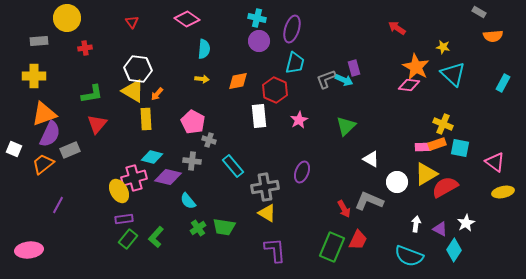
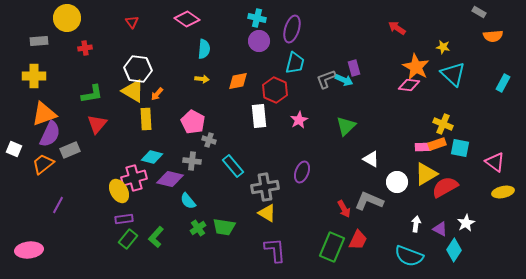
purple diamond at (168, 177): moved 2 px right, 2 px down
